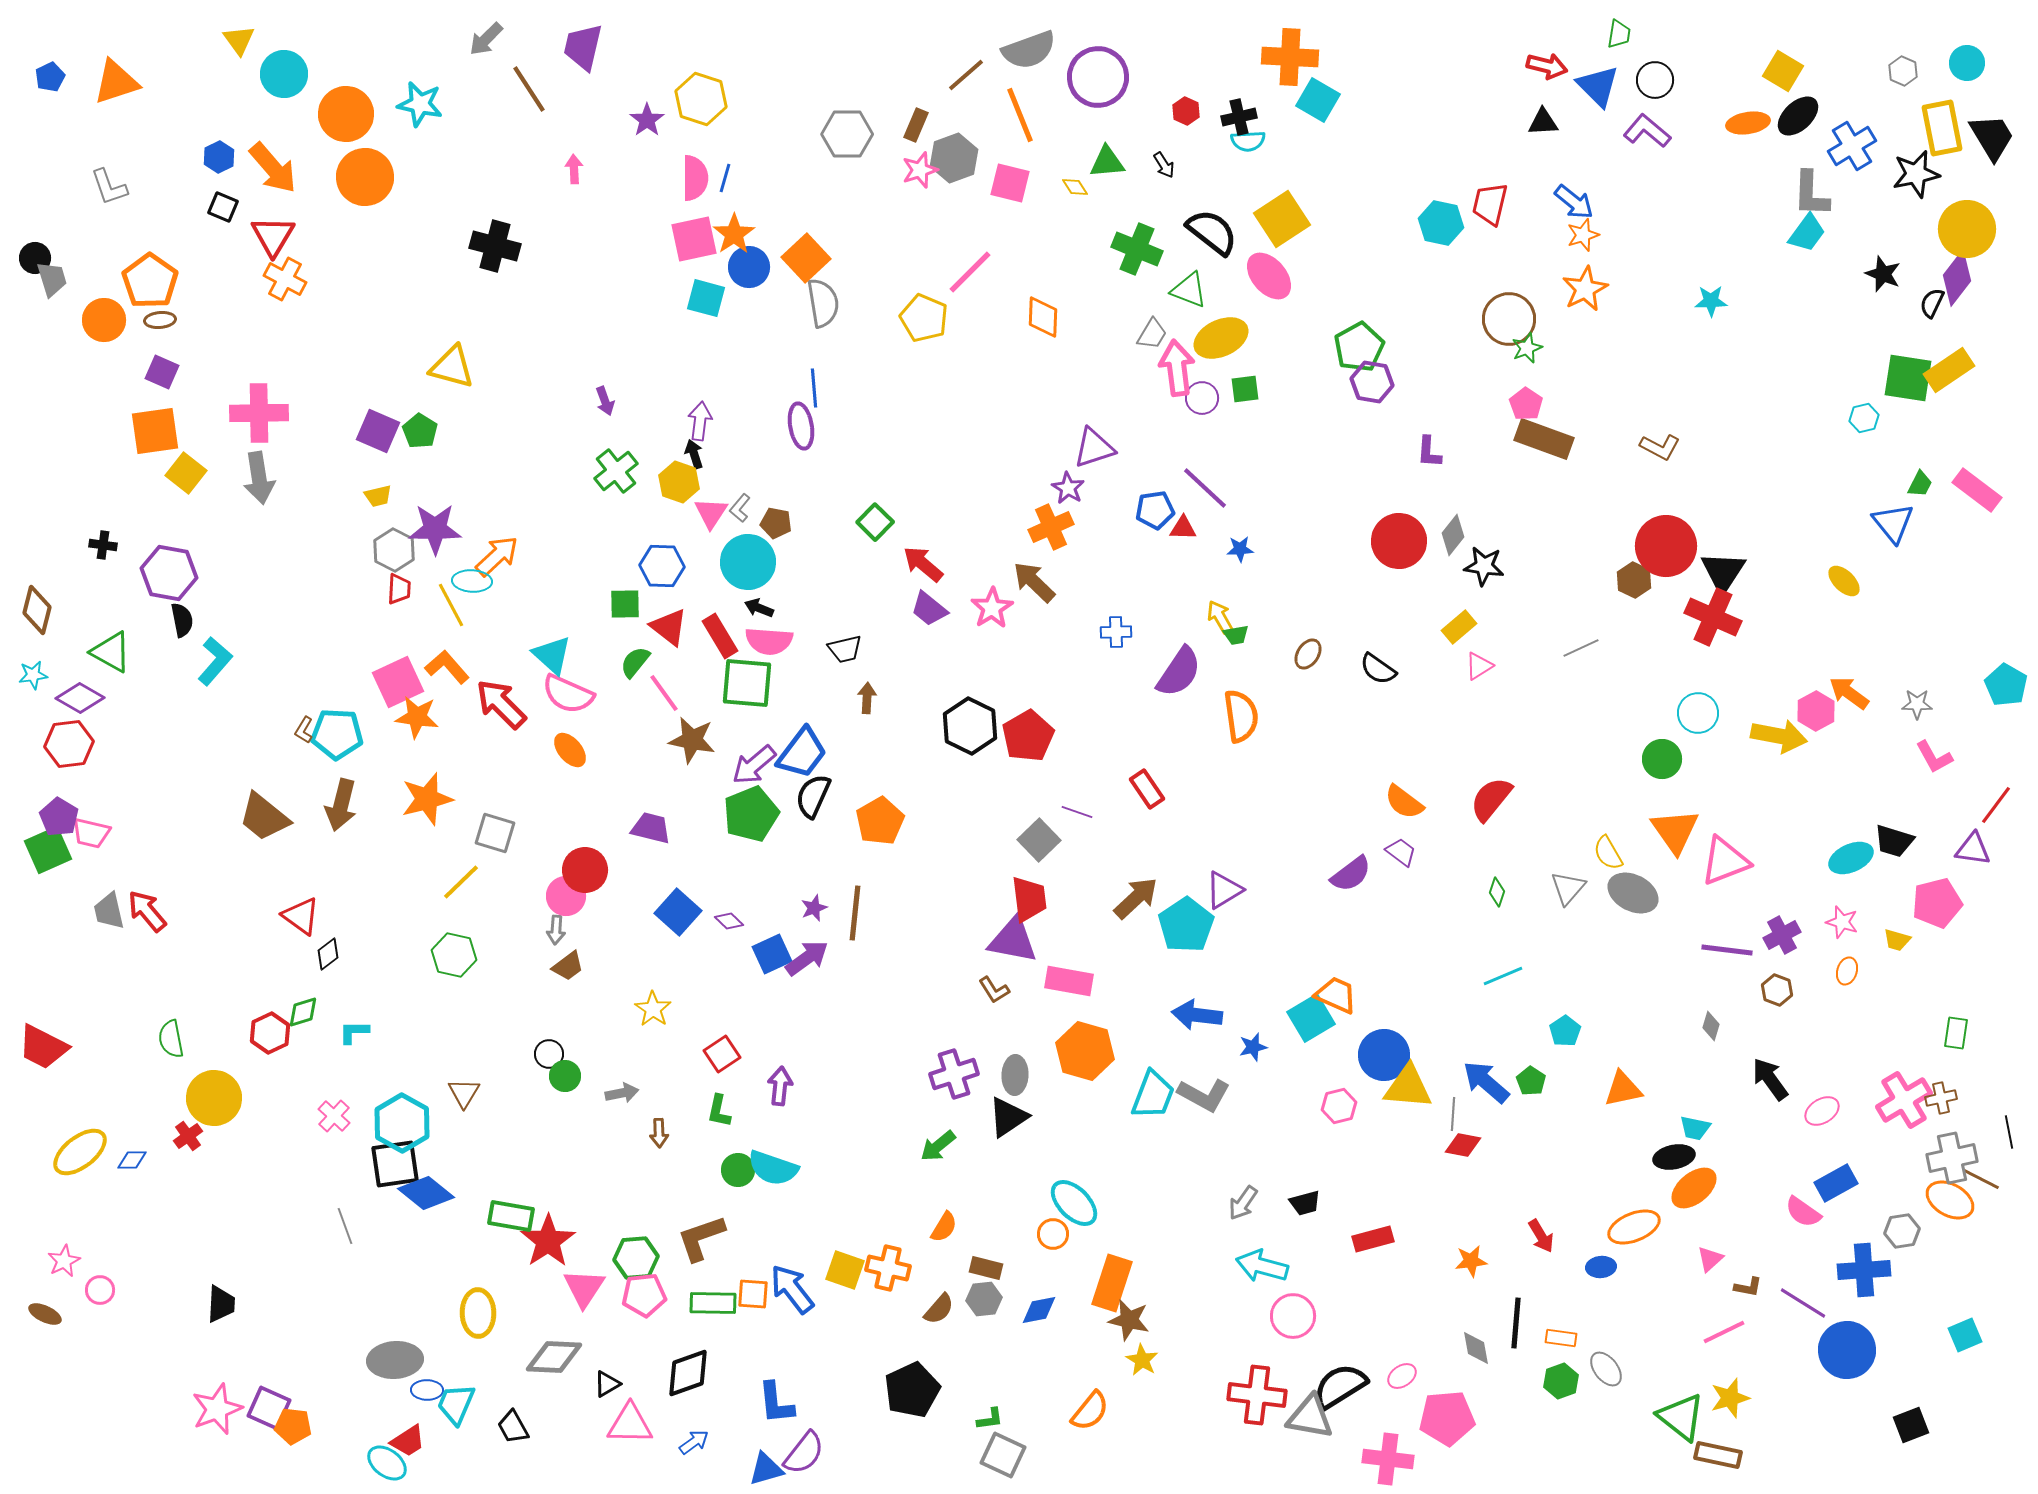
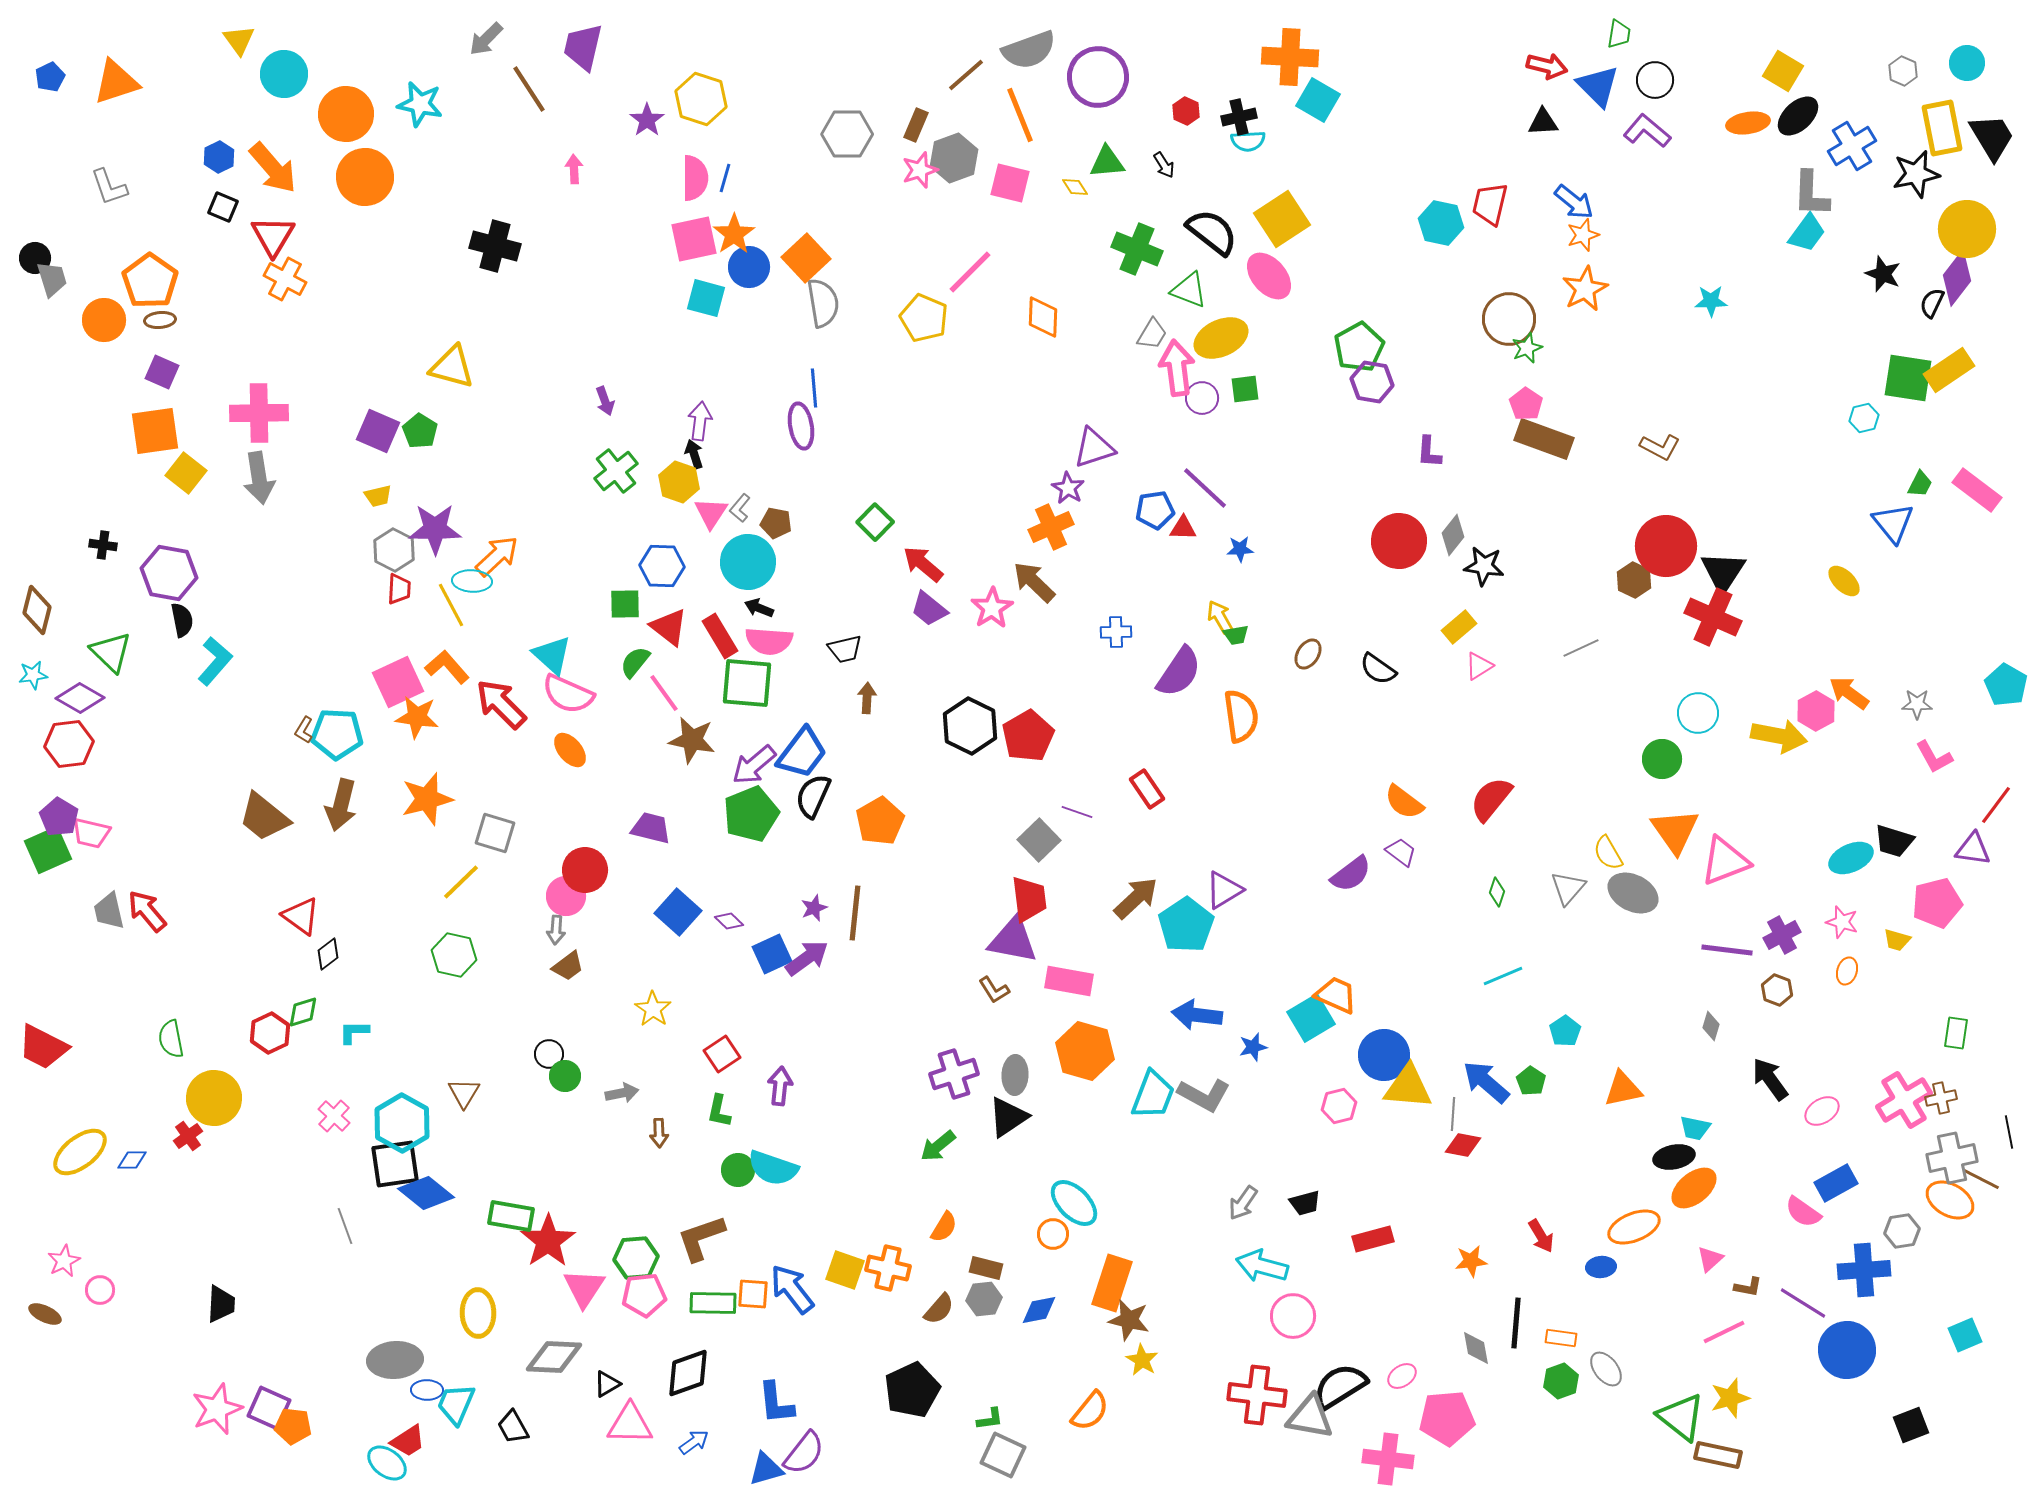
green triangle at (111, 652): rotated 15 degrees clockwise
